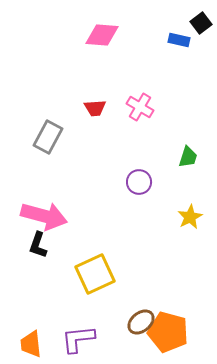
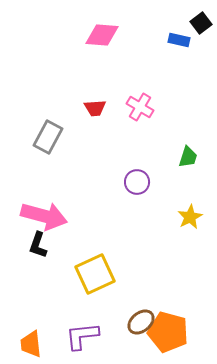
purple circle: moved 2 px left
purple L-shape: moved 4 px right, 3 px up
